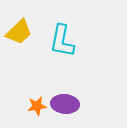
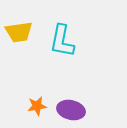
yellow trapezoid: rotated 36 degrees clockwise
purple ellipse: moved 6 px right, 6 px down; rotated 8 degrees clockwise
